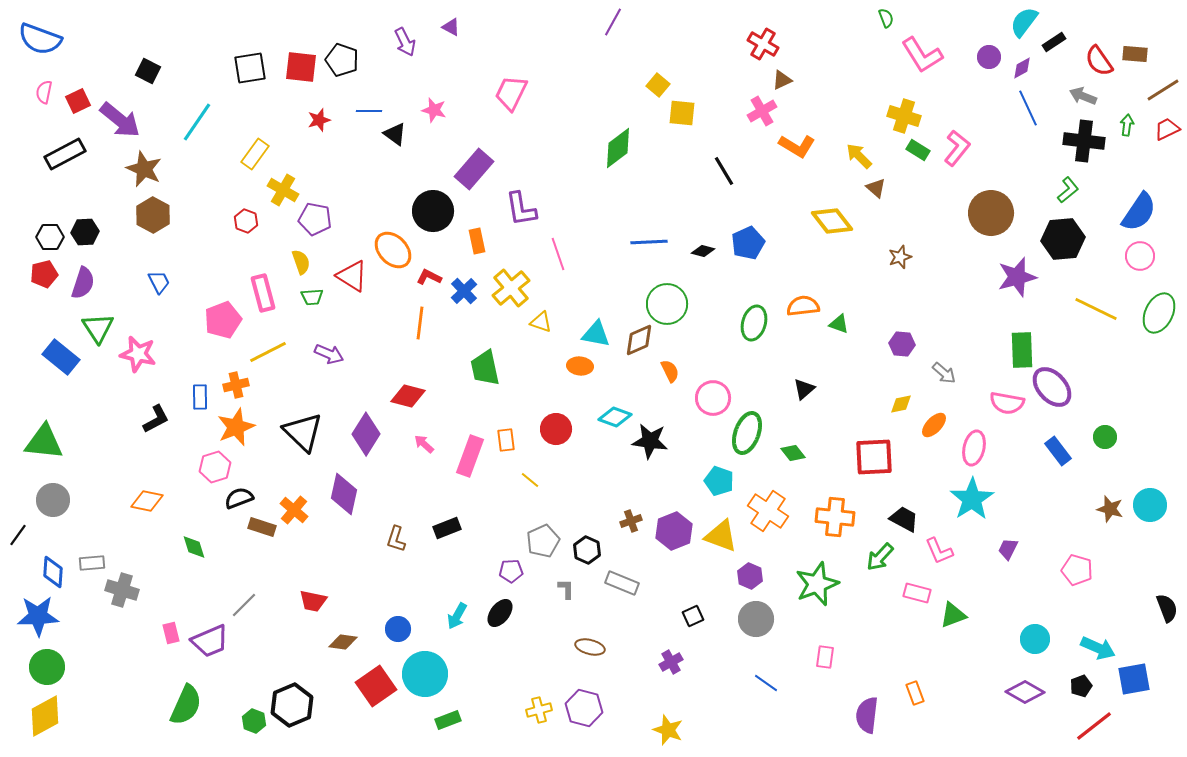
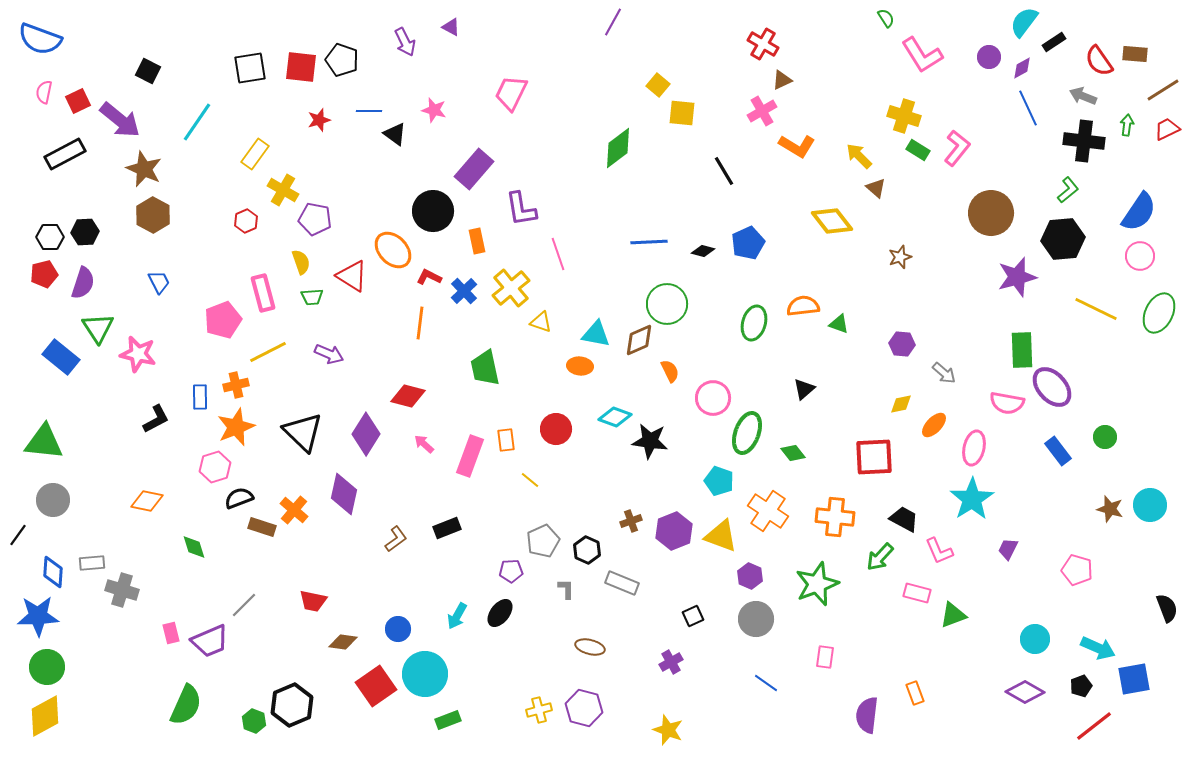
green semicircle at (886, 18): rotated 12 degrees counterclockwise
red hexagon at (246, 221): rotated 15 degrees clockwise
brown L-shape at (396, 539): rotated 144 degrees counterclockwise
